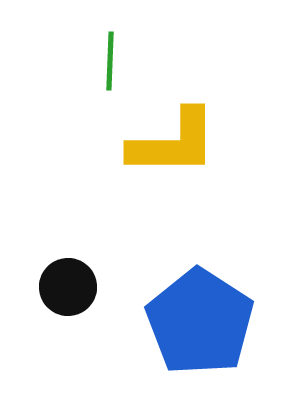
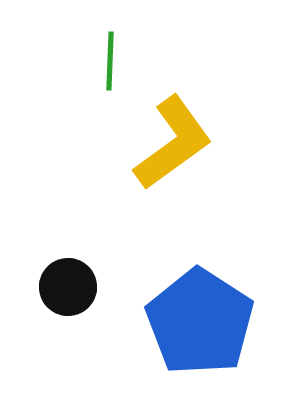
yellow L-shape: rotated 36 degrees counterclockwise
